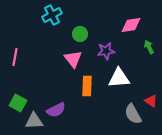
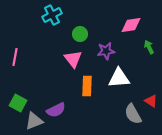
gray triangle: rotated 18 degrees counterclockwise
